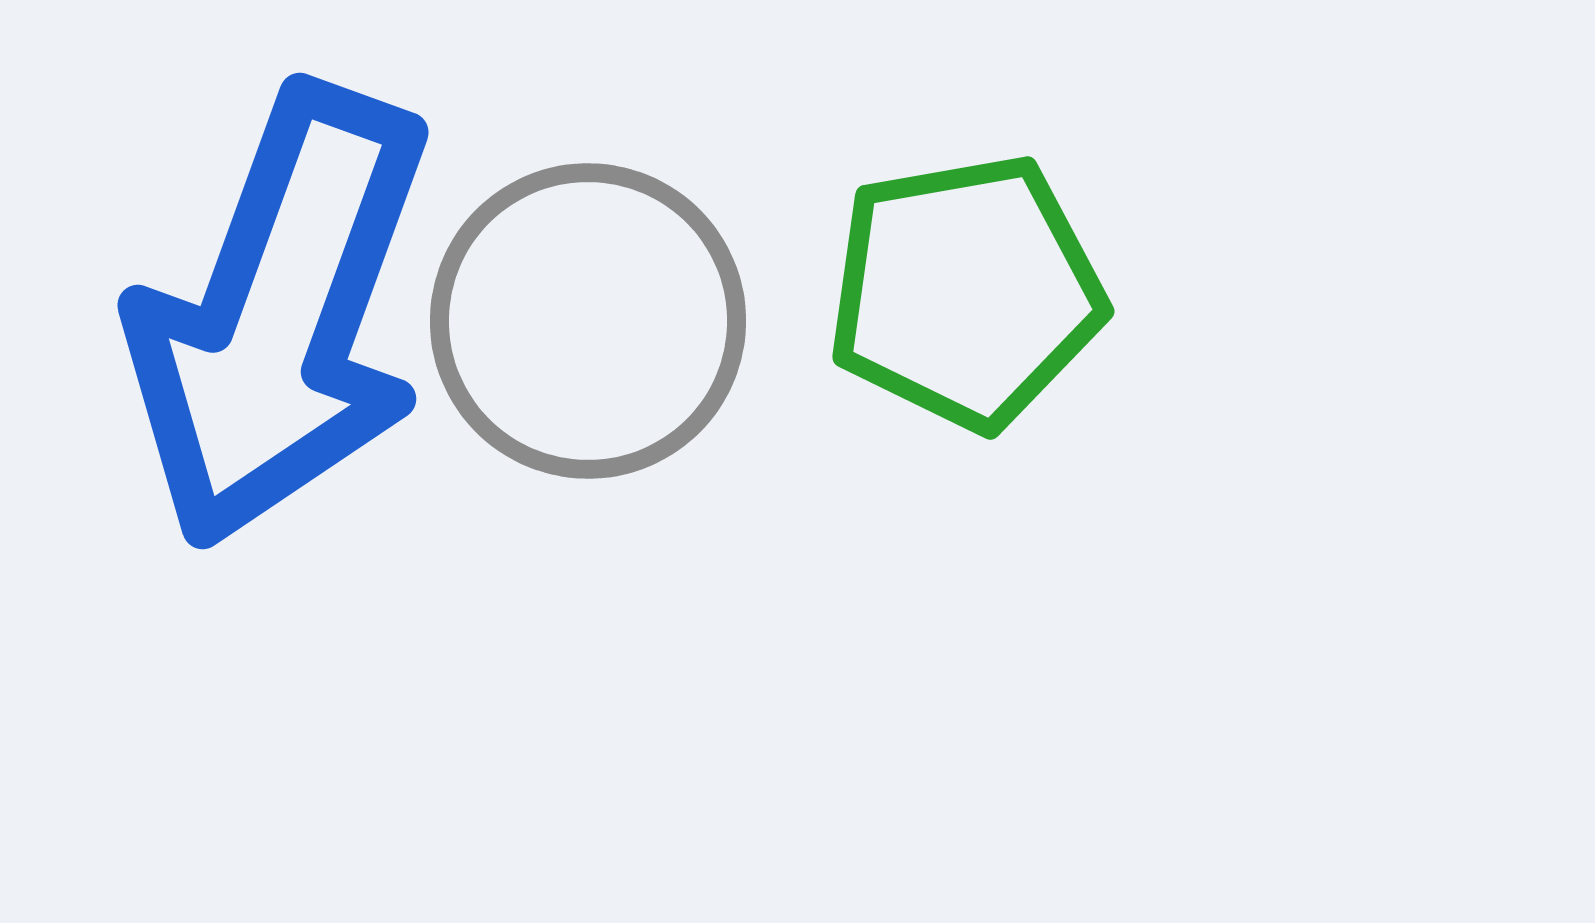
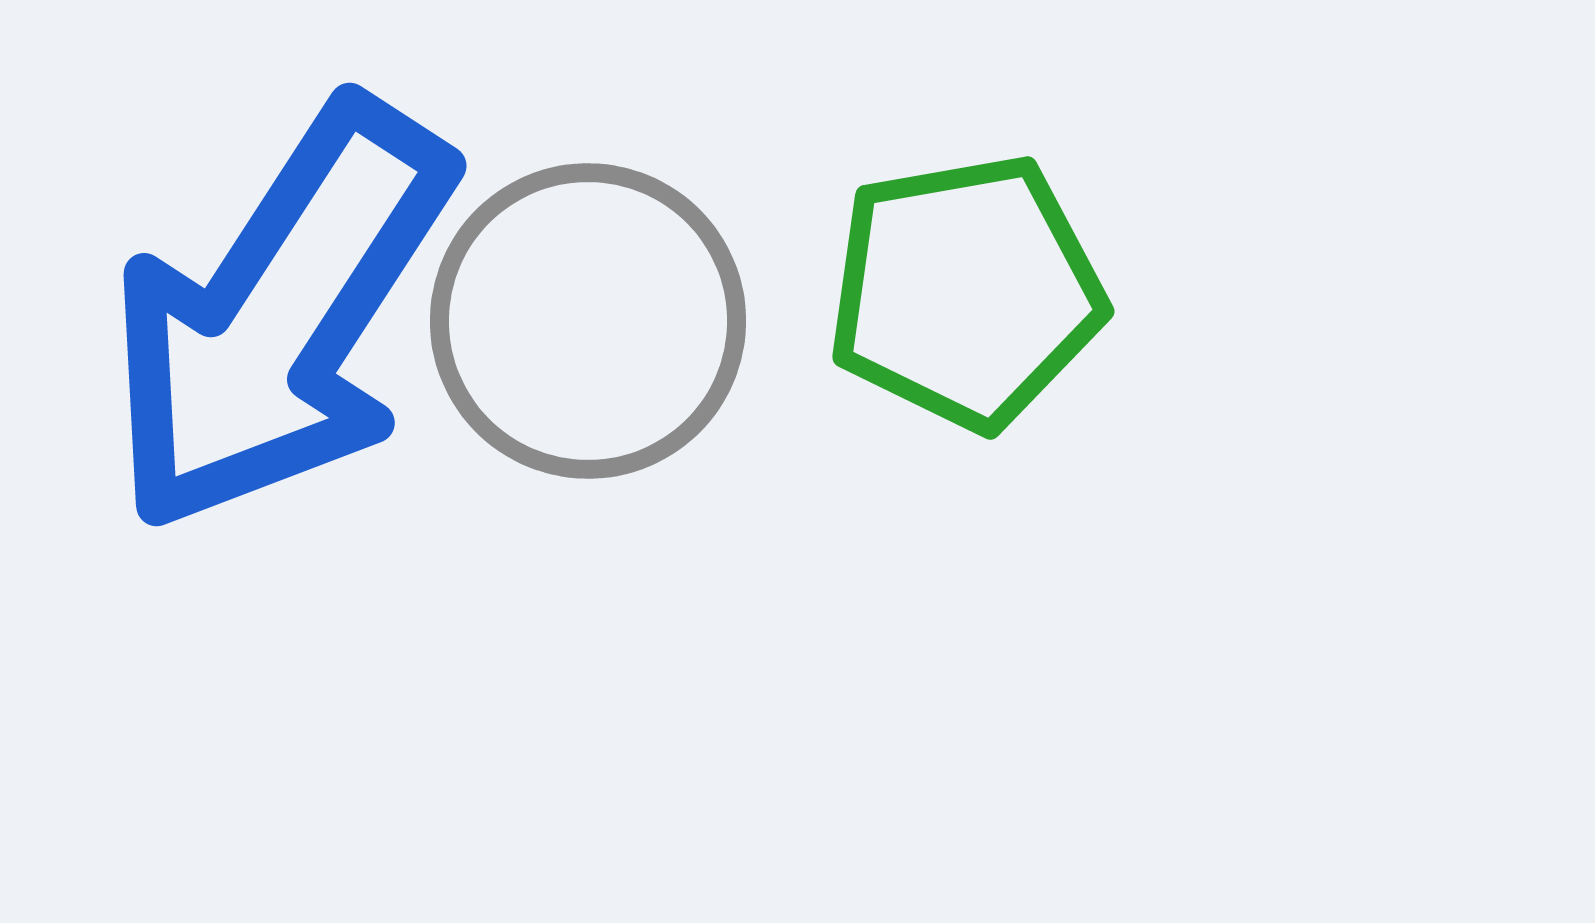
blue arrow: rotated 13 degrees clockwise
